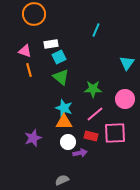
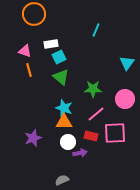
pink line: moved 1 px right
